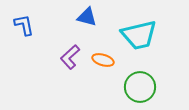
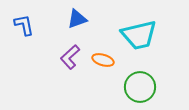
blue triangle: moved 10 px left, 2 px down; rotated 35 degrees counterclockwise
